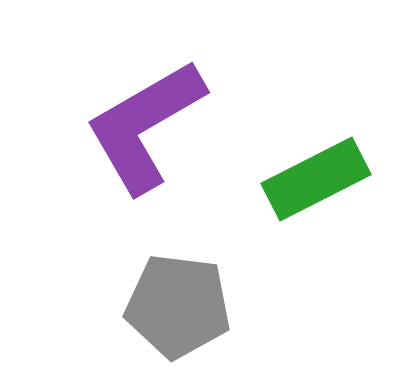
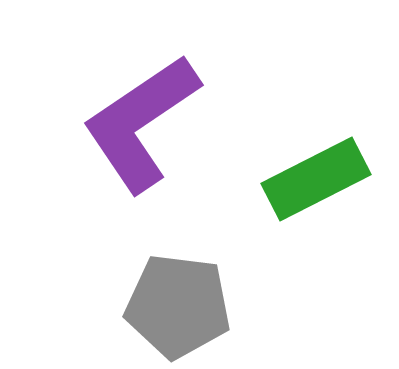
purple L-shape: moved 4 px left, 3 px up; rotated 4 degrees counterclockwise
